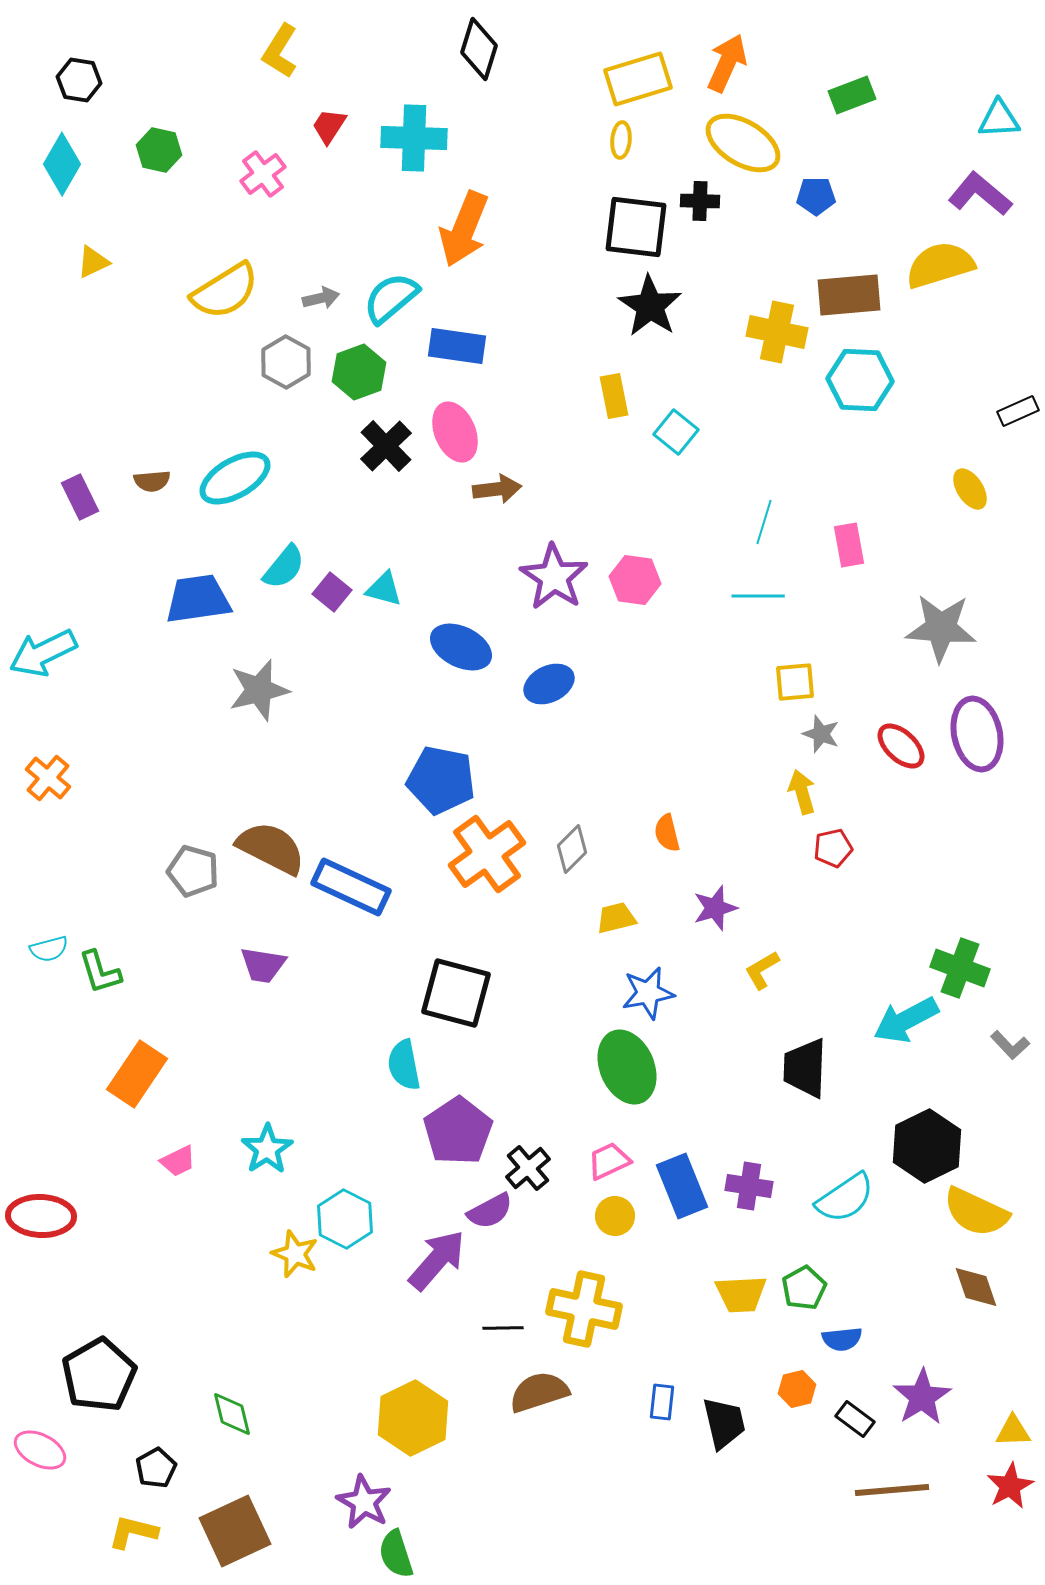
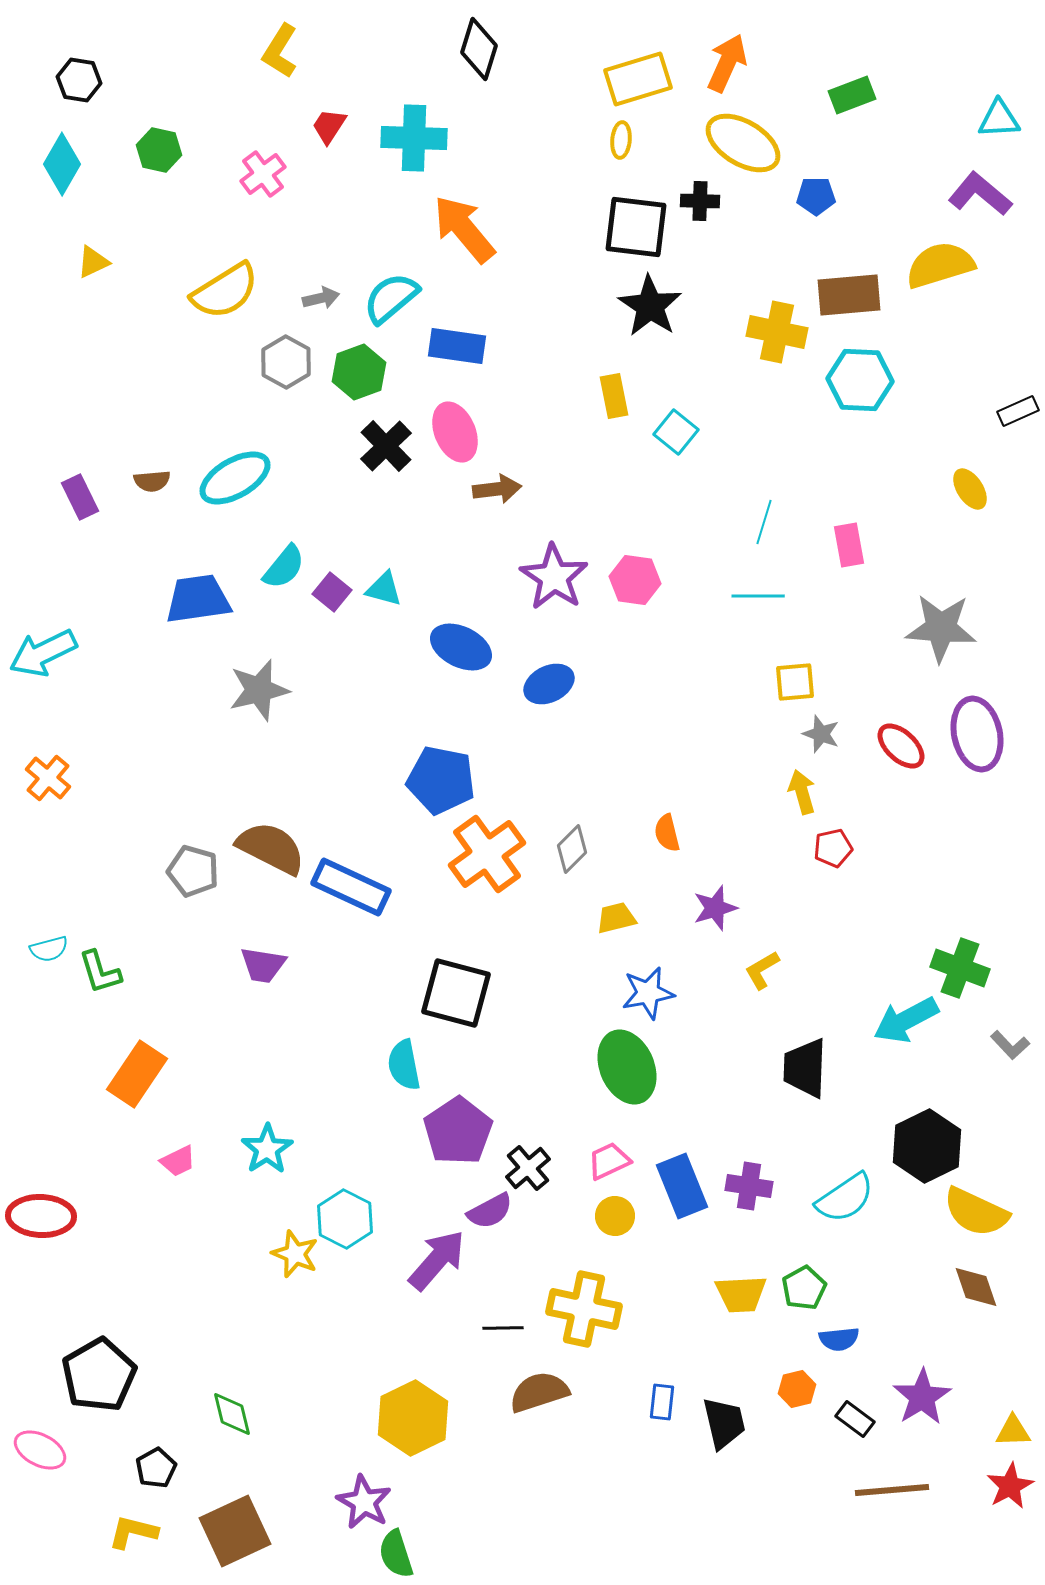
orange arrow at (464, 229): rotated 118 degrees clockwise
blue semicircle at (842, 1339): moved 3 px left
